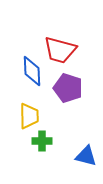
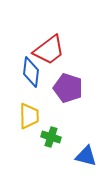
red trapezoid: moved 11 px left; rotated 52 degrees counterclockwise
blue diamond: moved 1 px left, 1 px down; rotated 8 degrees clockwise
green cross: moved 9 px right, 4 px up; rotated 18 degrees clockwise
